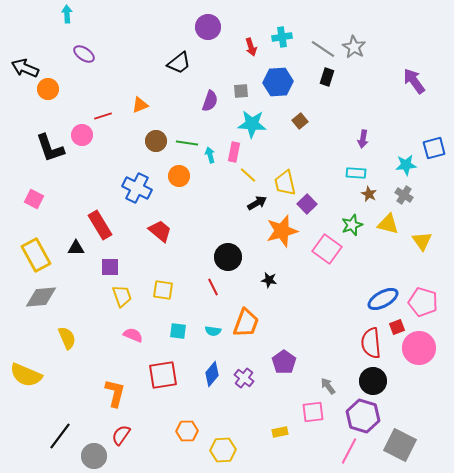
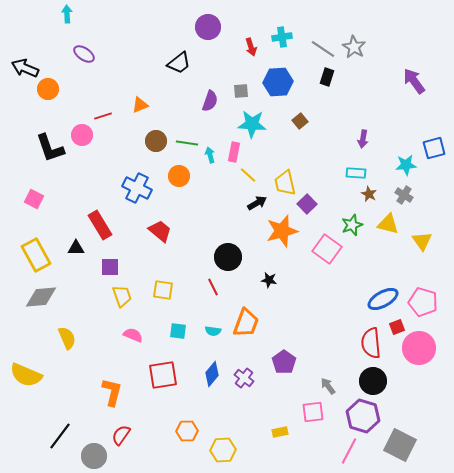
orange L-shape at (115, 393): moved 3 px left, 1 px up
